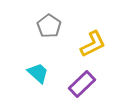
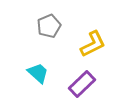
gray pentagon: rotated 15 degrees clockwise
